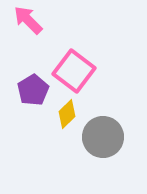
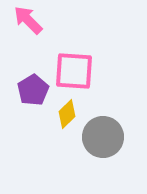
pink square: rotated 33 degrees counterclockwise
